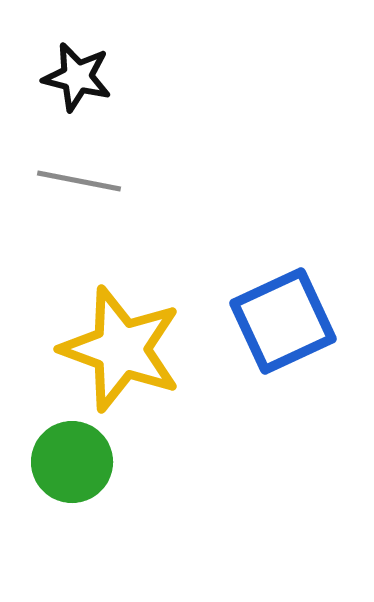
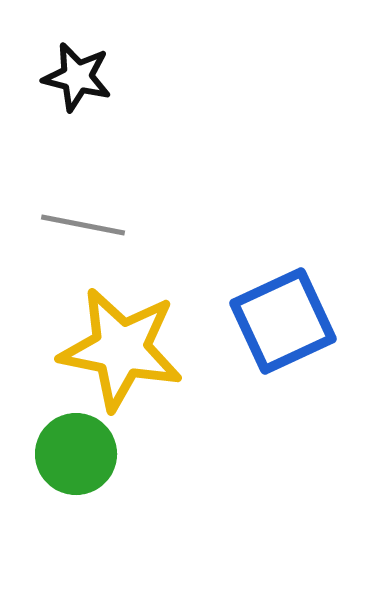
gray line: moved 4 px right, 44 px down
yellow star: rotated 9 degrees counterclockwise
green circle: moved 4 px right, 8 px up
